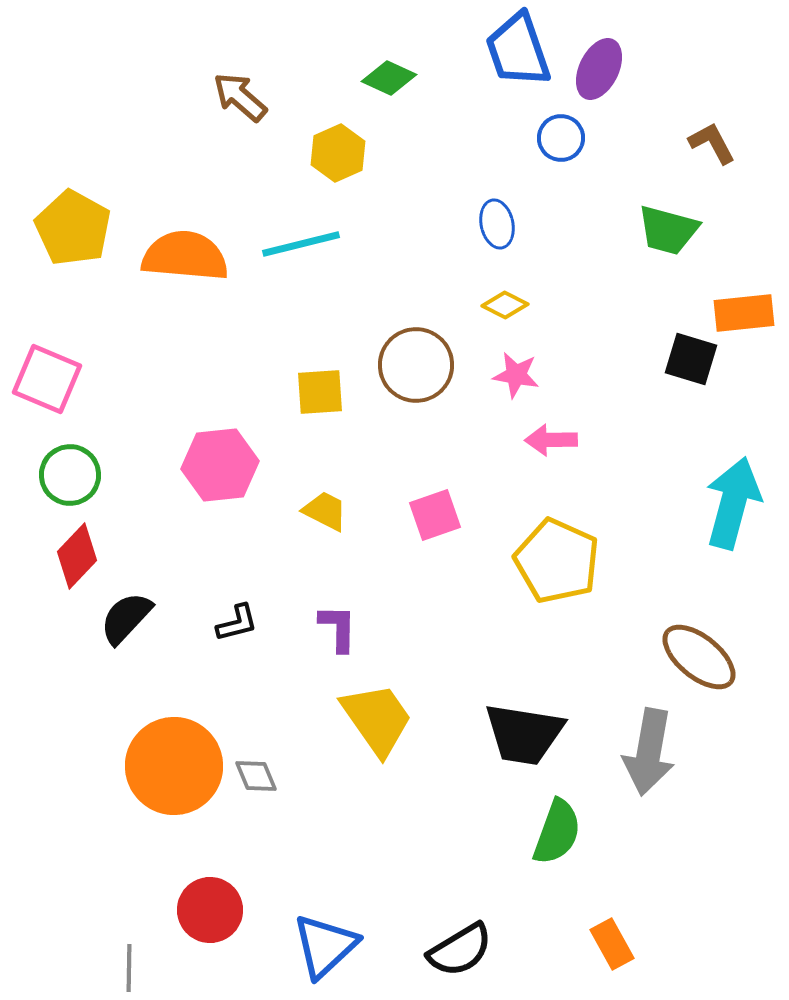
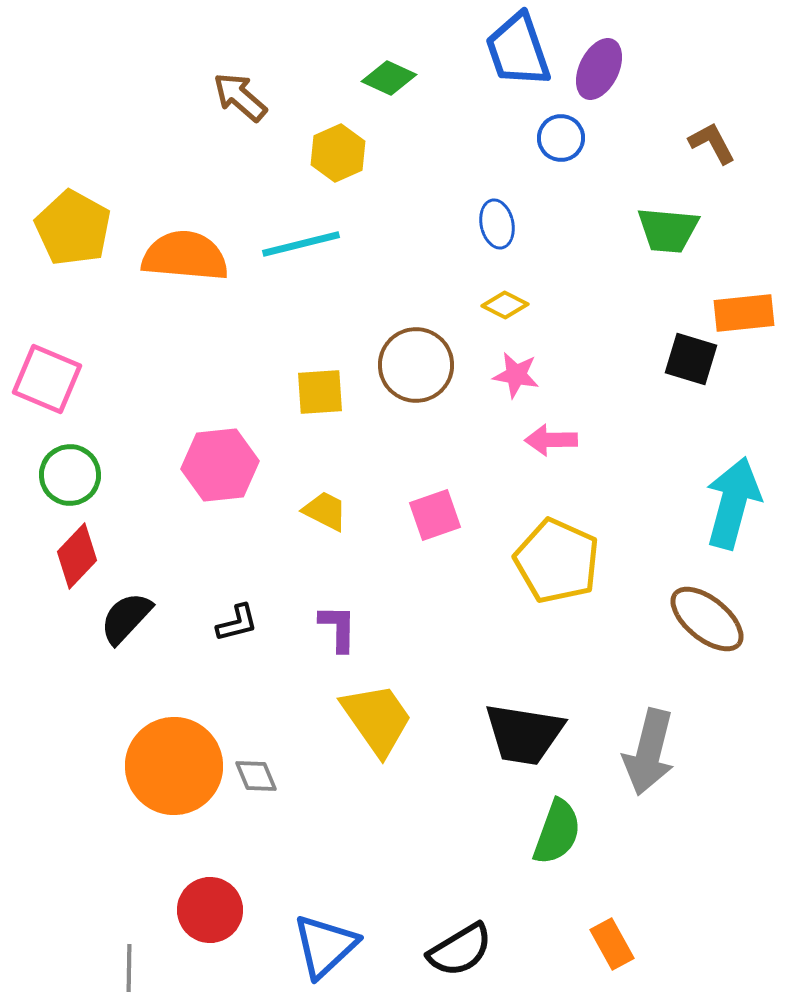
green trapezoid at (668, 230): rotated 10 degrees counterclockwise
brown ellipse at (699, 657): moved 8 px right, 38 px up
gray arrow at (649, 752): rotated 4 degrees clockwise
